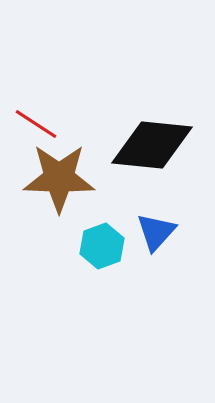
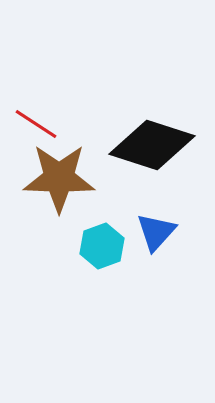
black diamond: rotated 12 degrees clockwise
